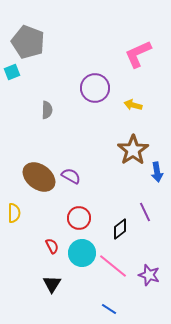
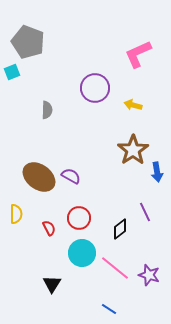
yellow semicircle: moved 2 px right, 1 px down
red semicircle: moved 3 px left, 18 px up
pink line: moved 2 px right, 2 px down
